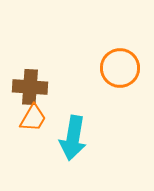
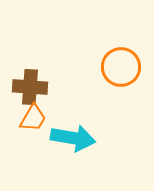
orange circle: moved 1 px right, 1 px up
cyan arrow: rotated 90 degrees counterclockwise
